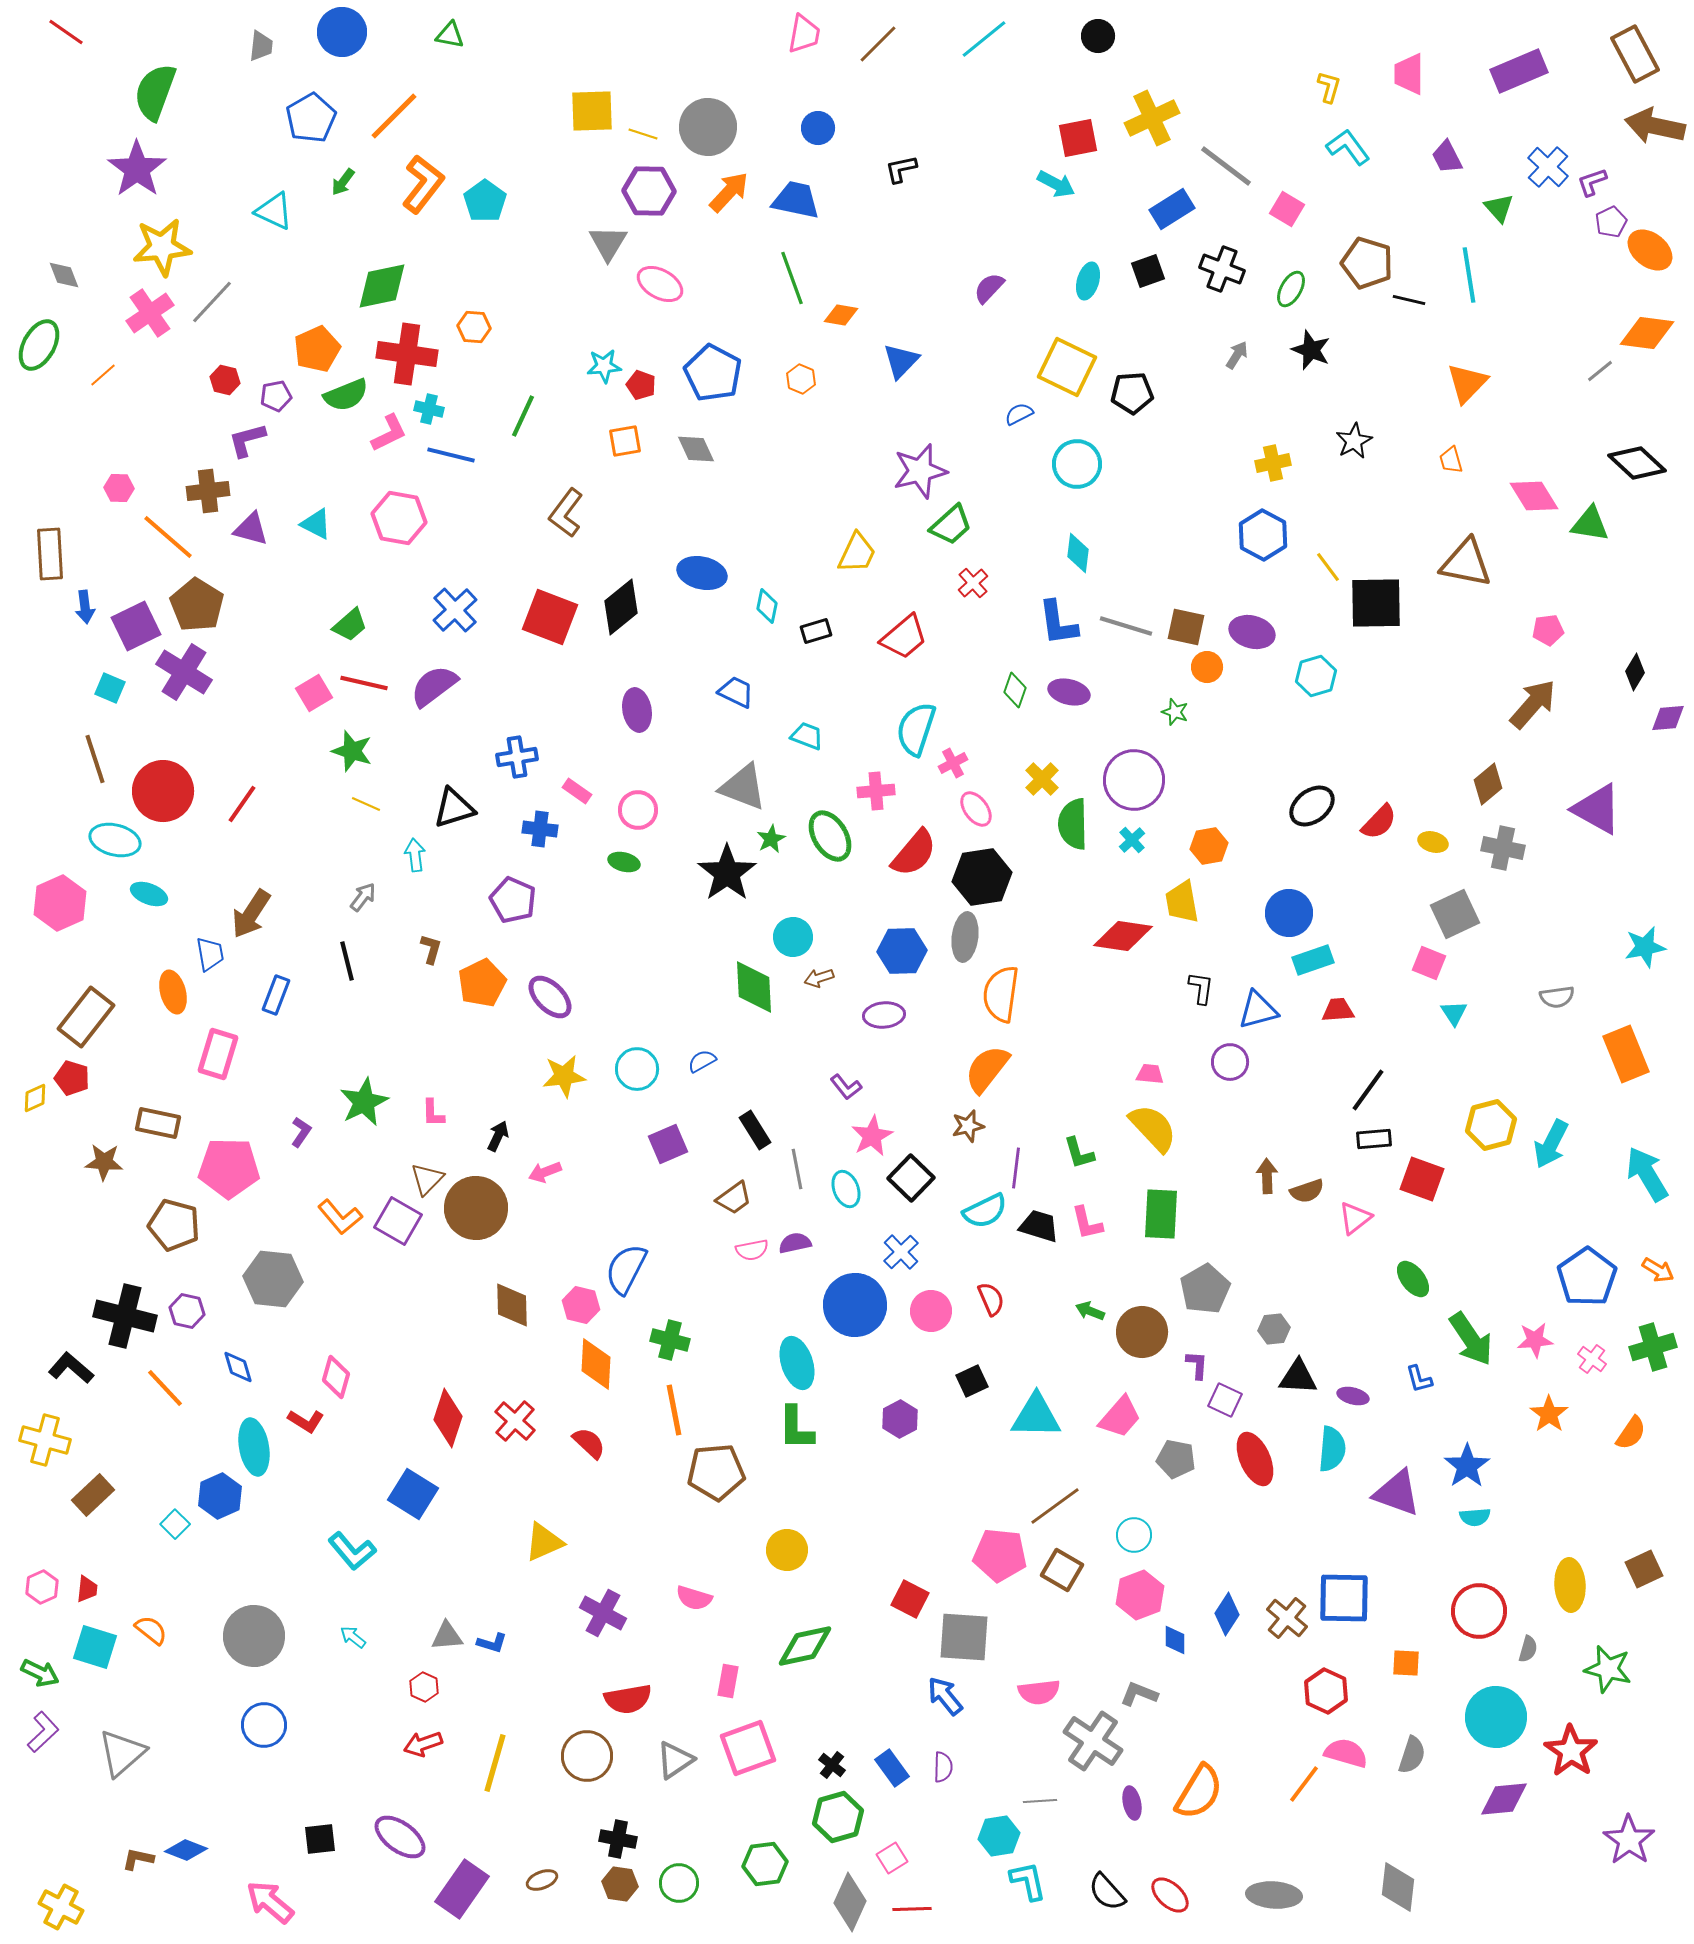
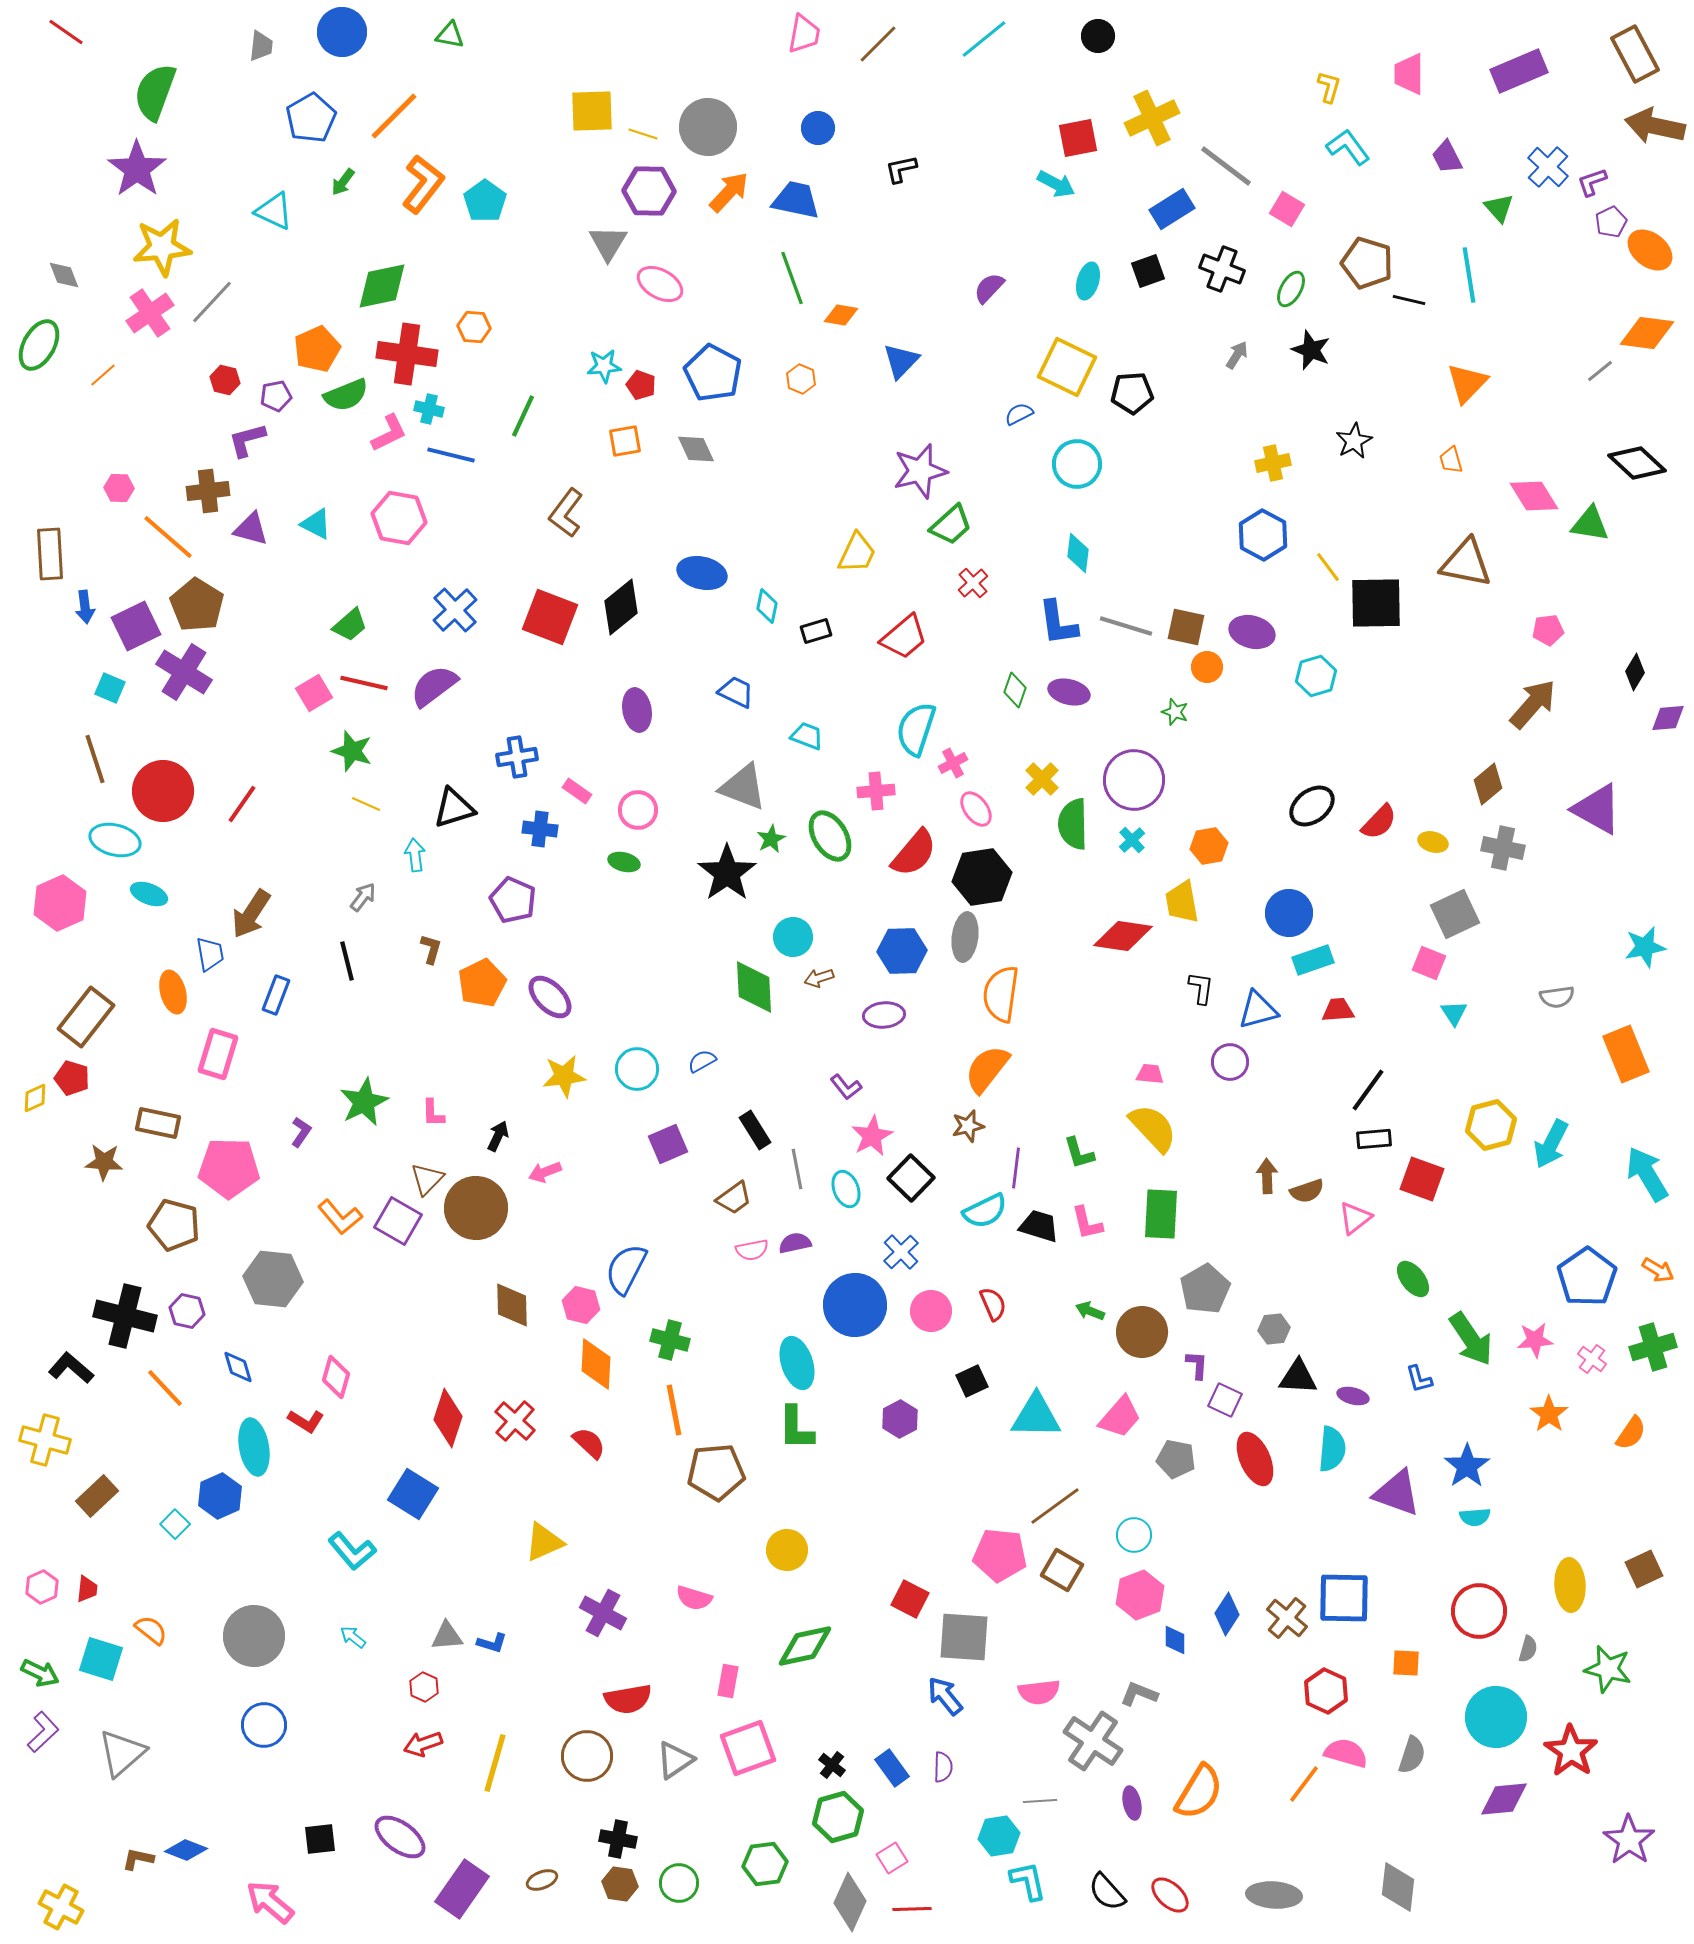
red semicircle at (991, 1299): moved 2 px right, 5 px down
brown rectangle at (93, 1495): moved 4 px right, 1 px down
cyan square at (95, 1647): moved 6 px right, 12 px down
